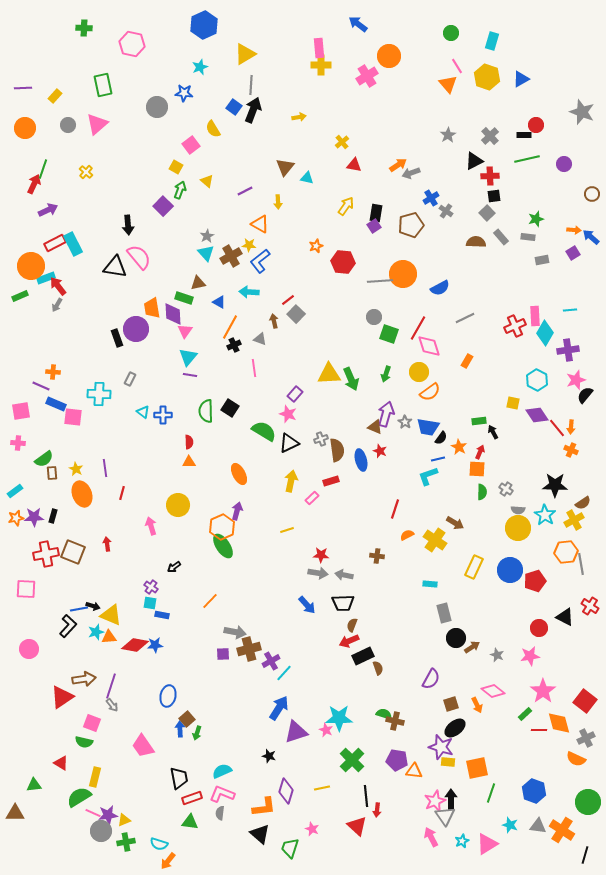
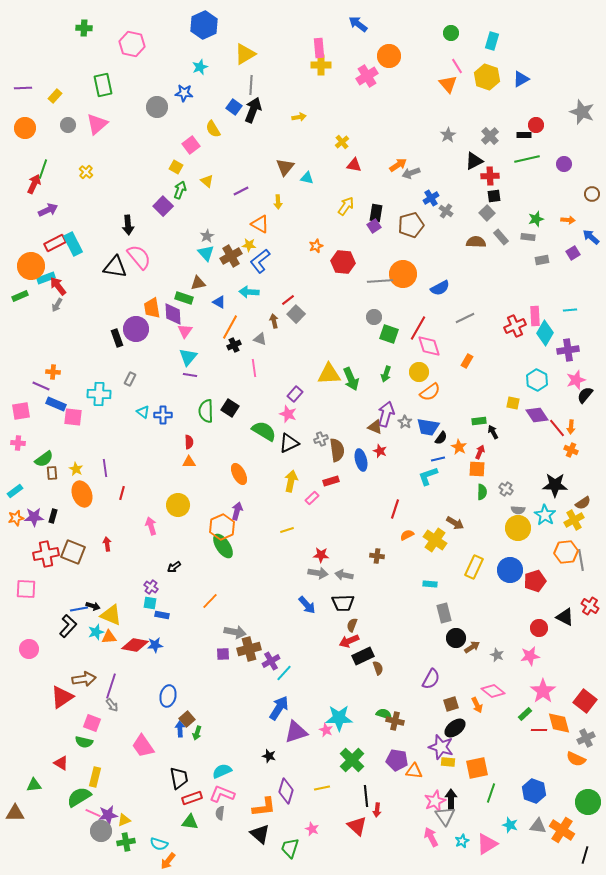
purple line at (245, 191): moved 4 px left
orange arrow at (574, 230): moved 6 px left, 10 px up
gray line at (581, 564): moved 4 px up
